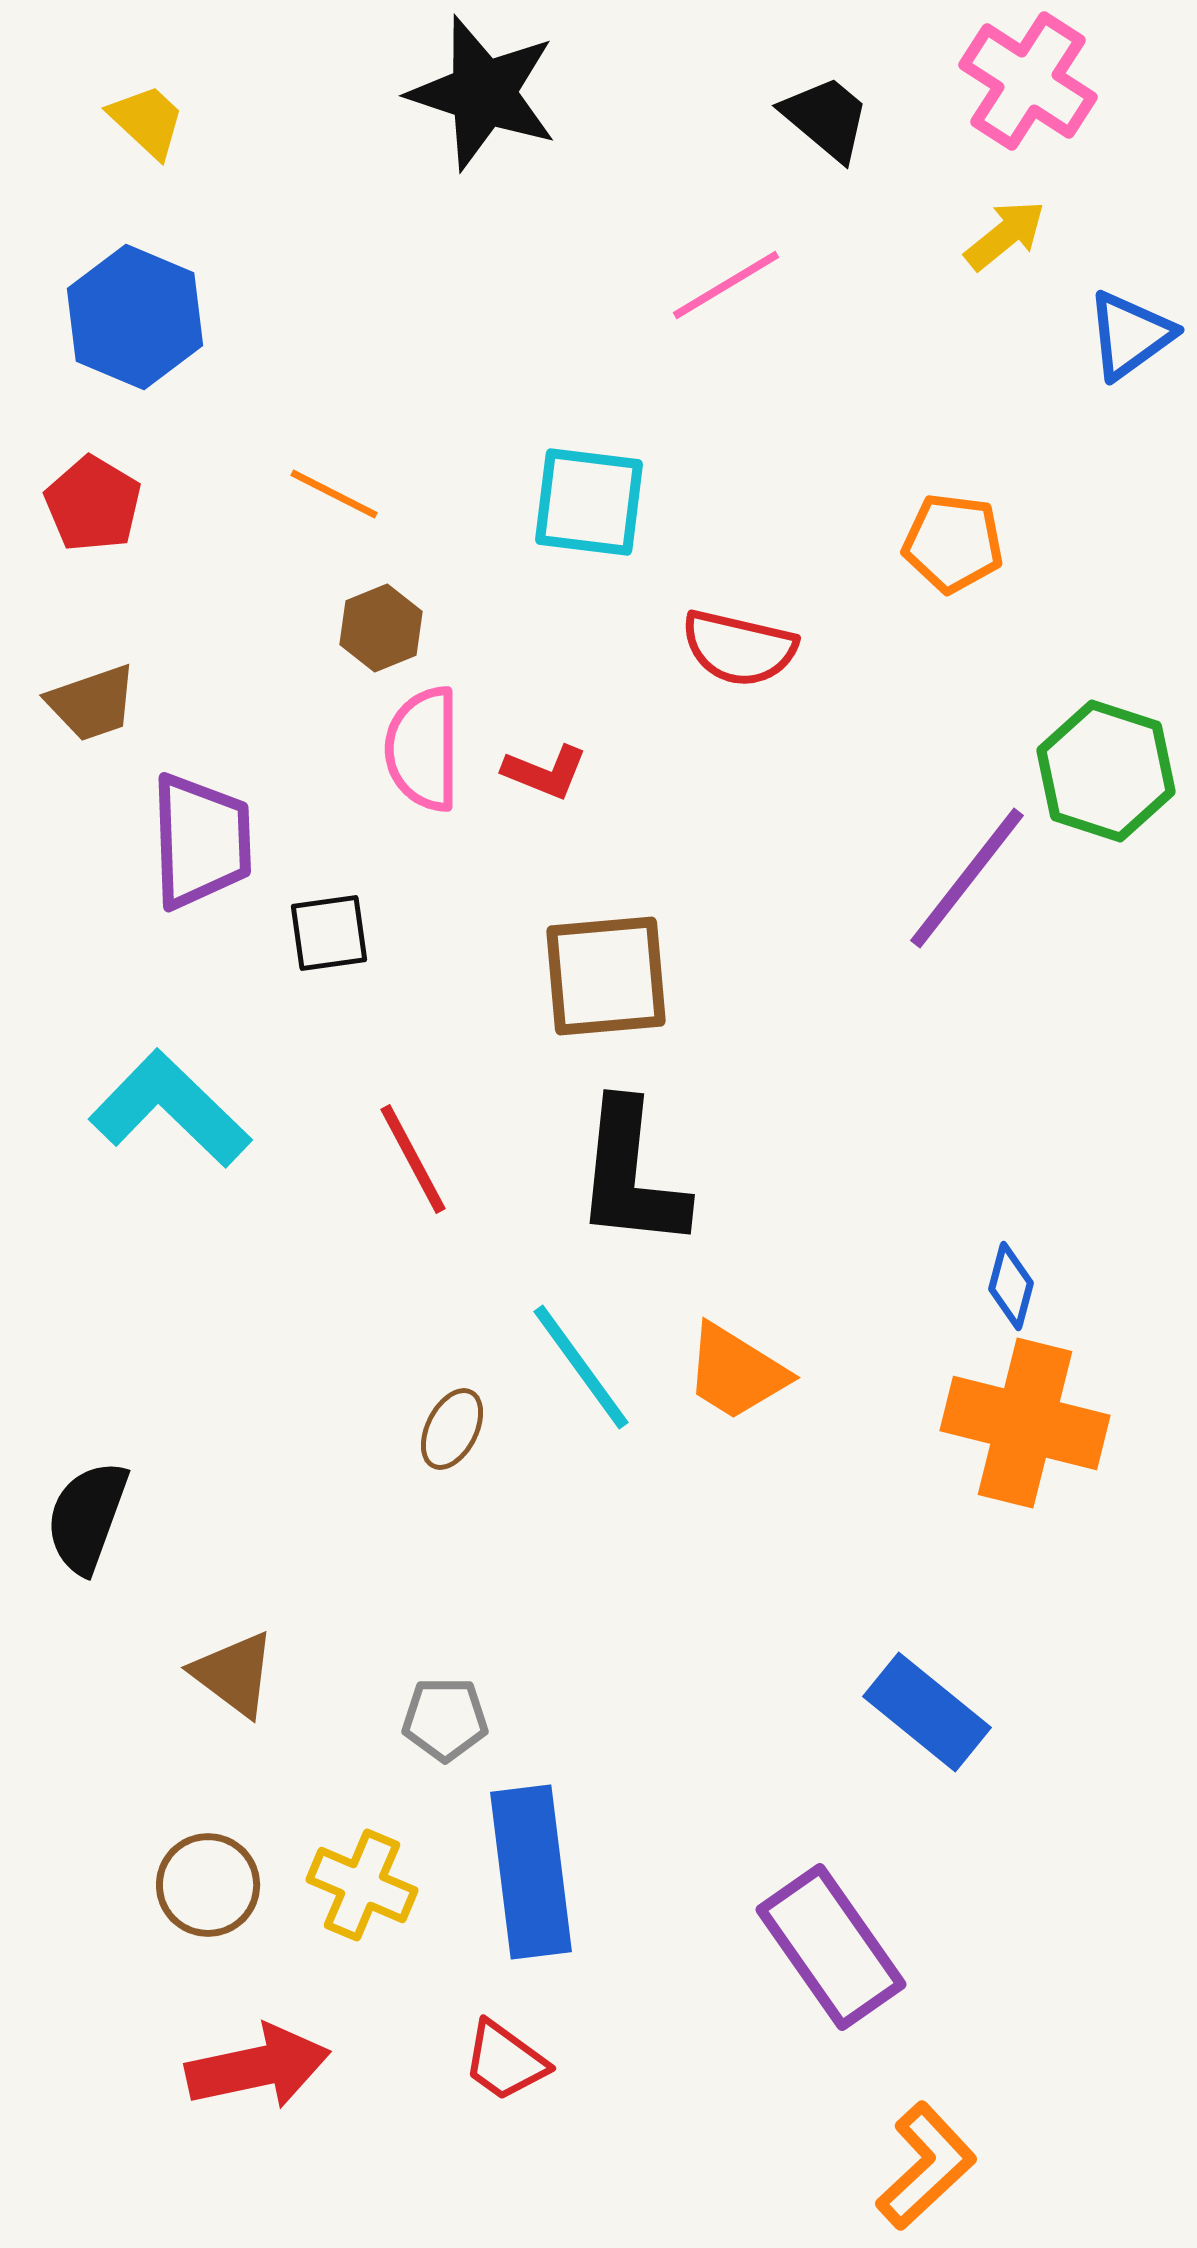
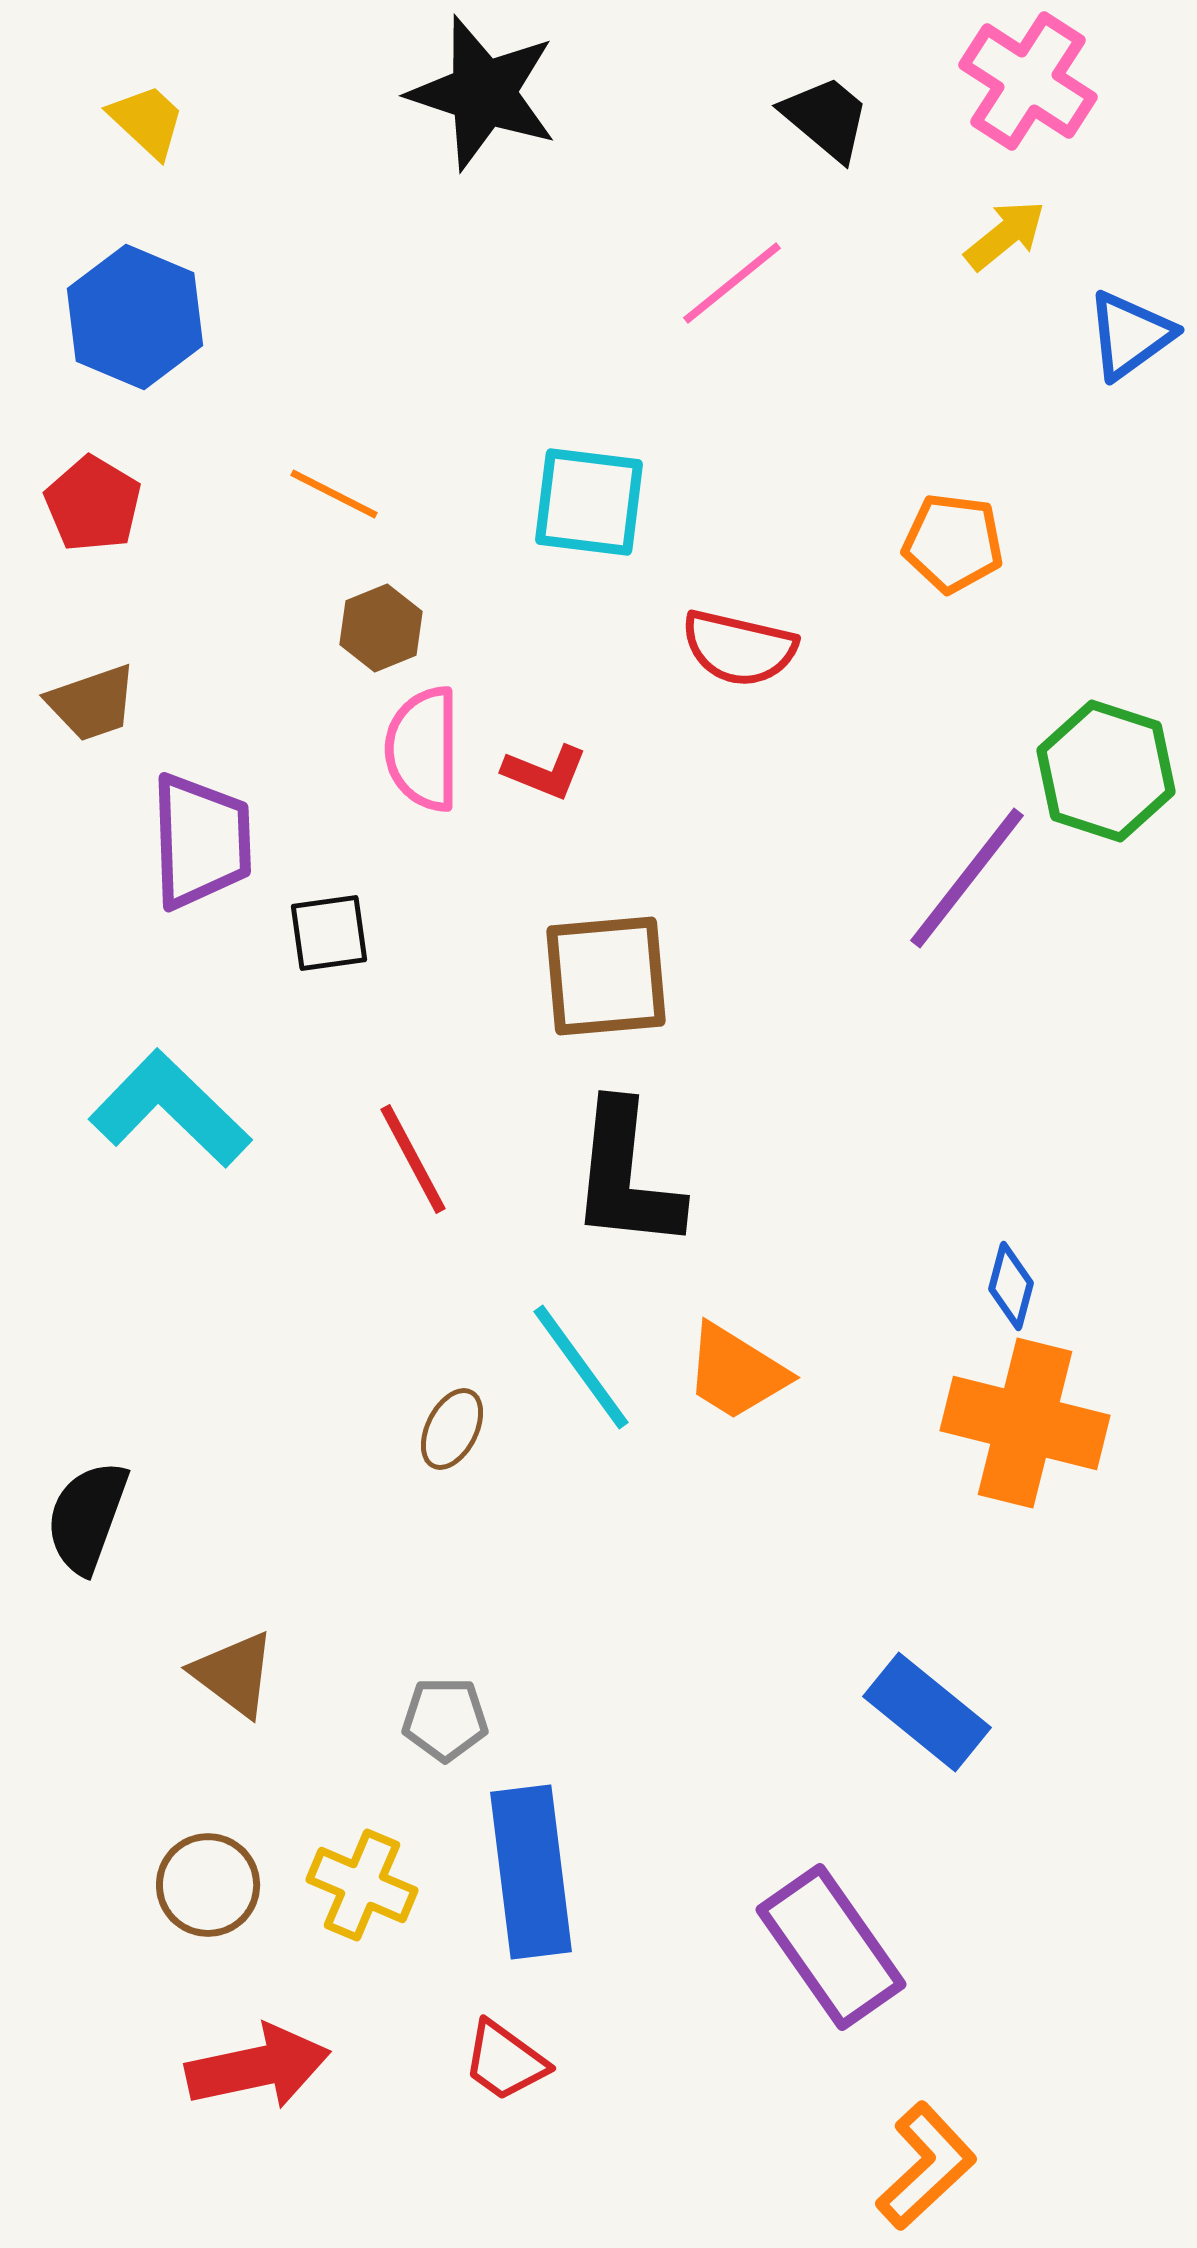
pink line at (726, 285): moved 6 px right, 2 px up; rotated 8 degrees counterclockwise
black L-shape at (631, 1175): moved 5 px left, 1 px down
